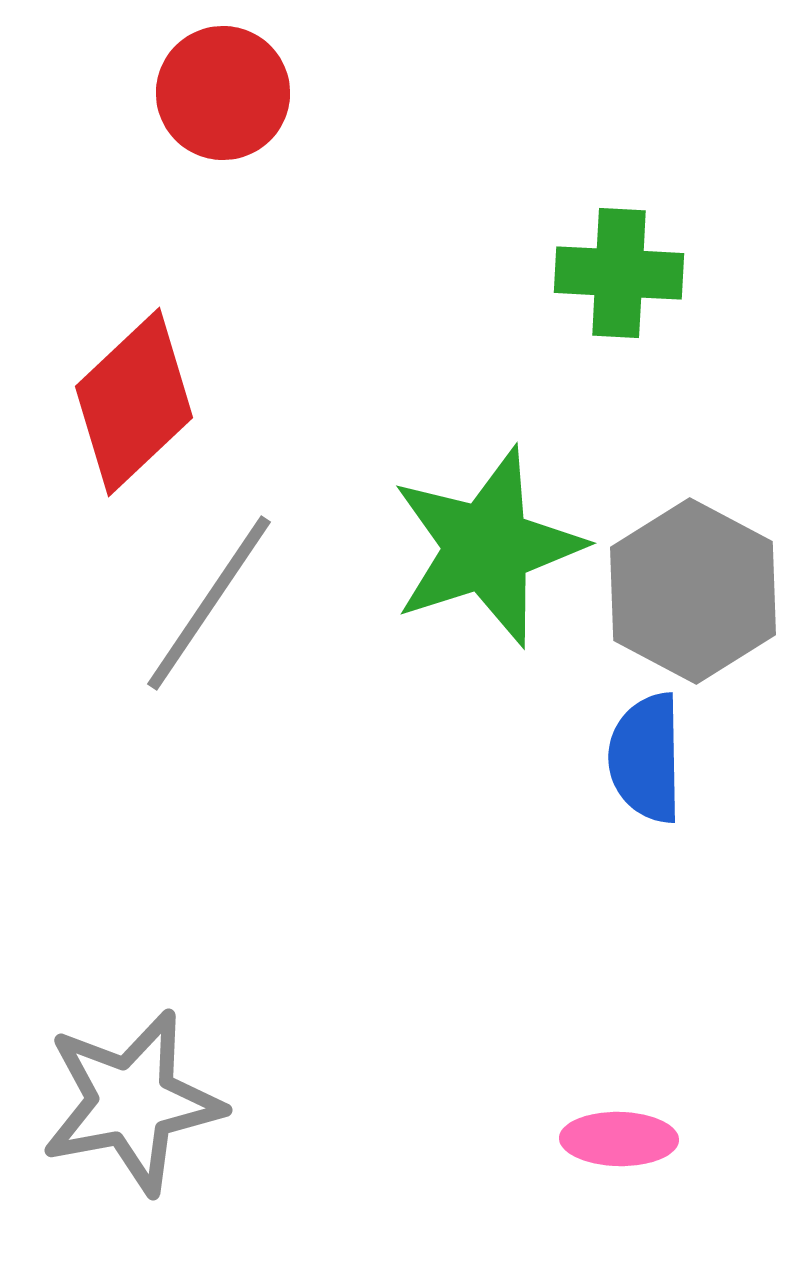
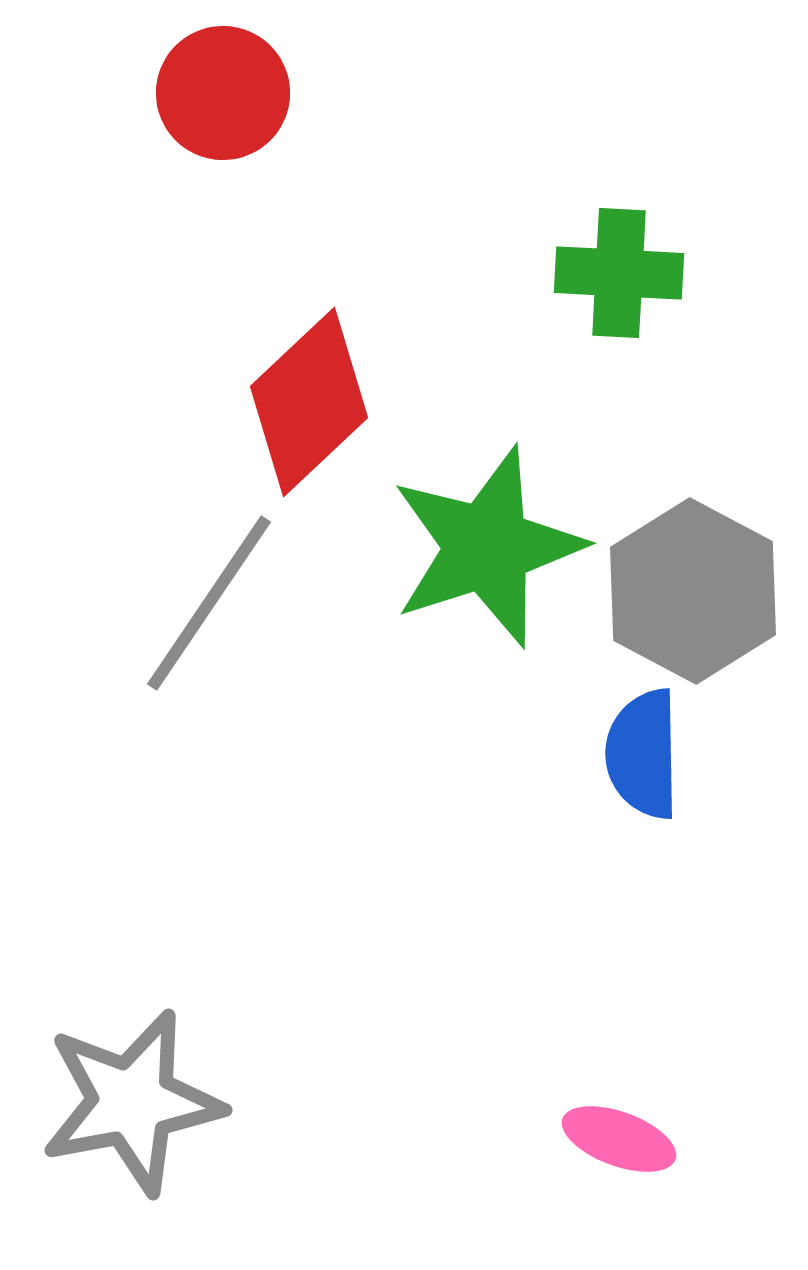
red diamond: moved 175 px right
blue semicircle: moved 3 px left, 4 px up
pink ellipse: rotated 19 degrees clockwise
